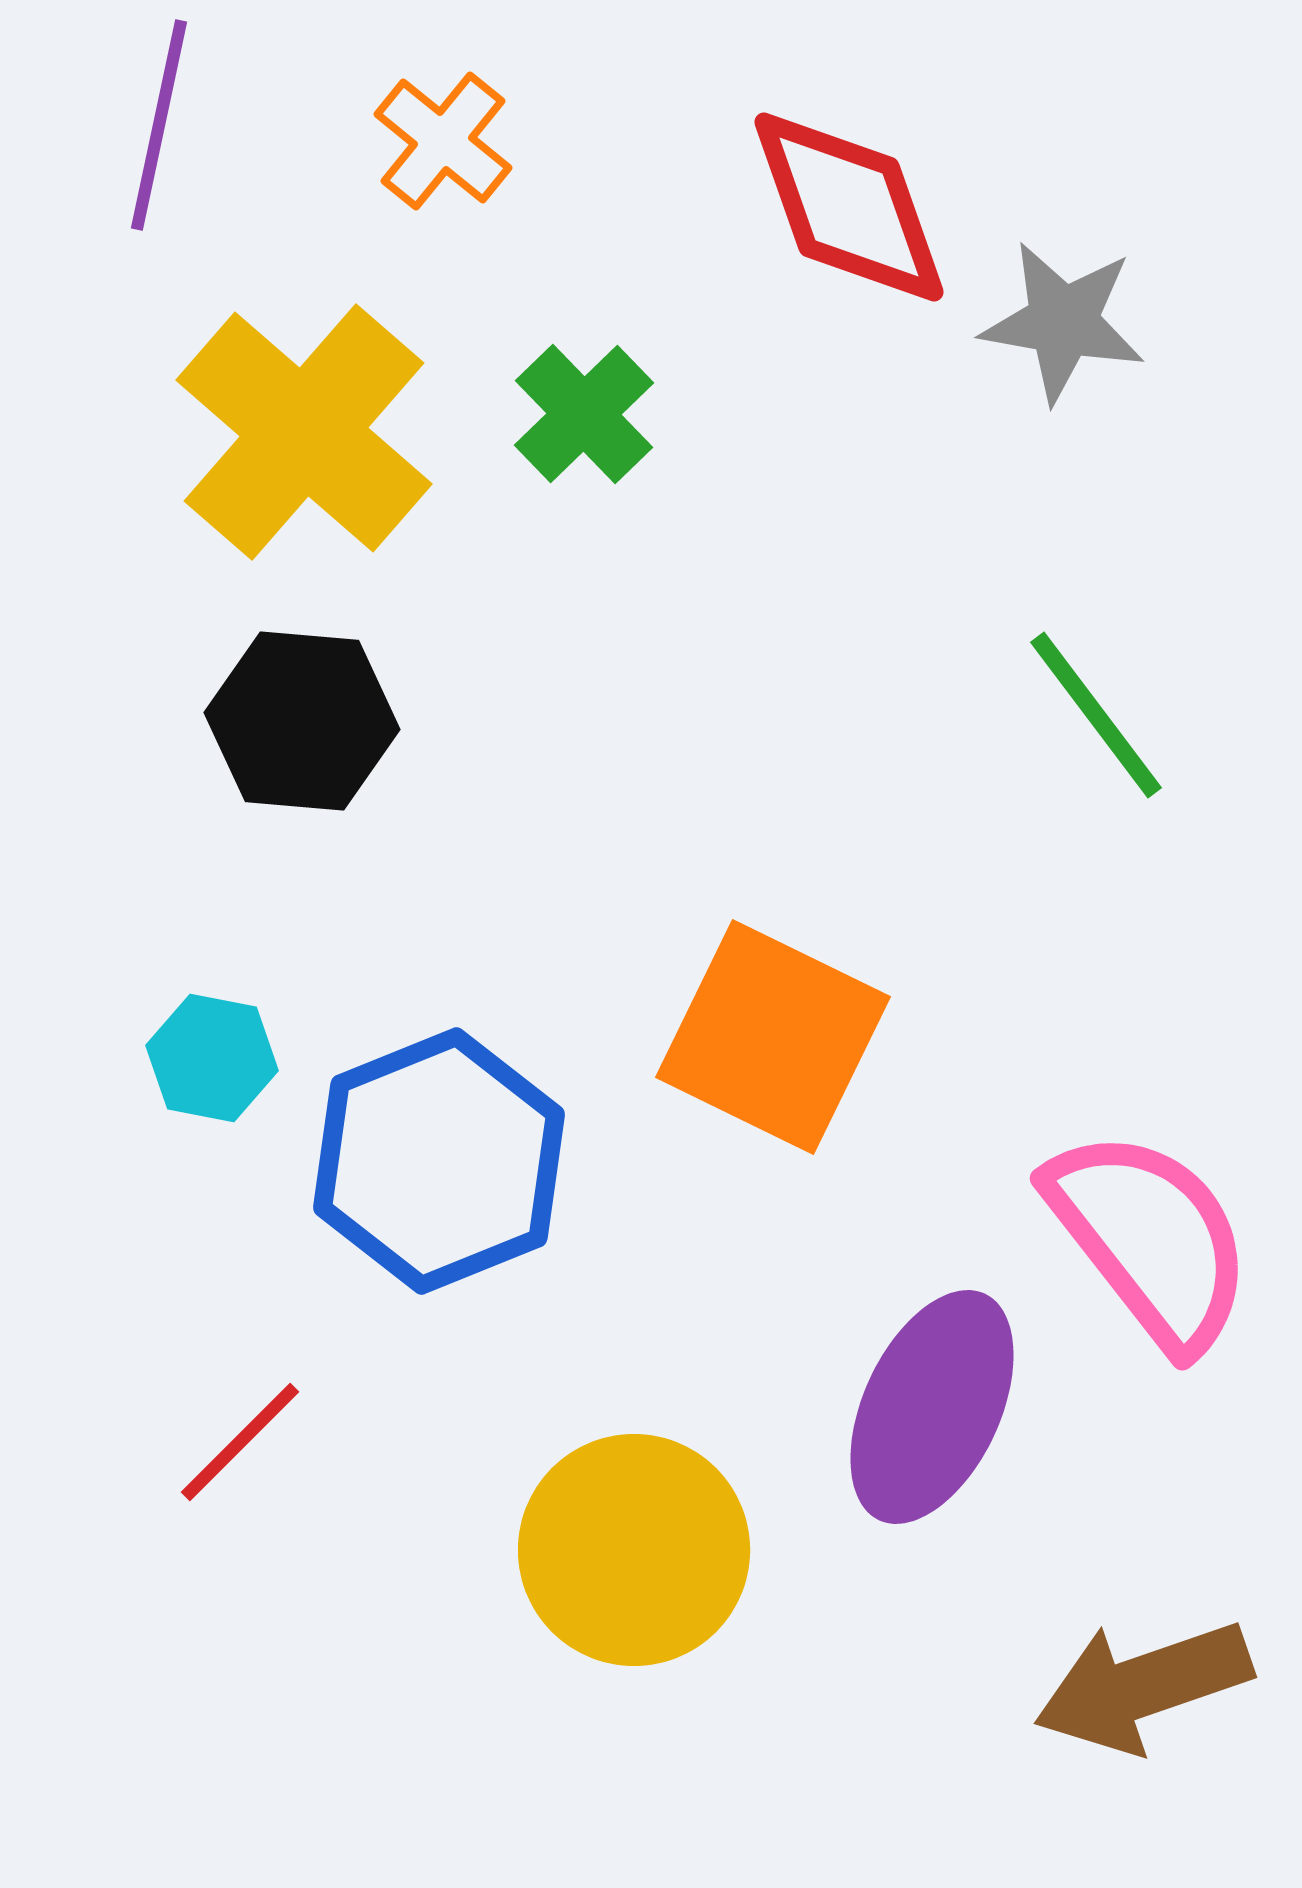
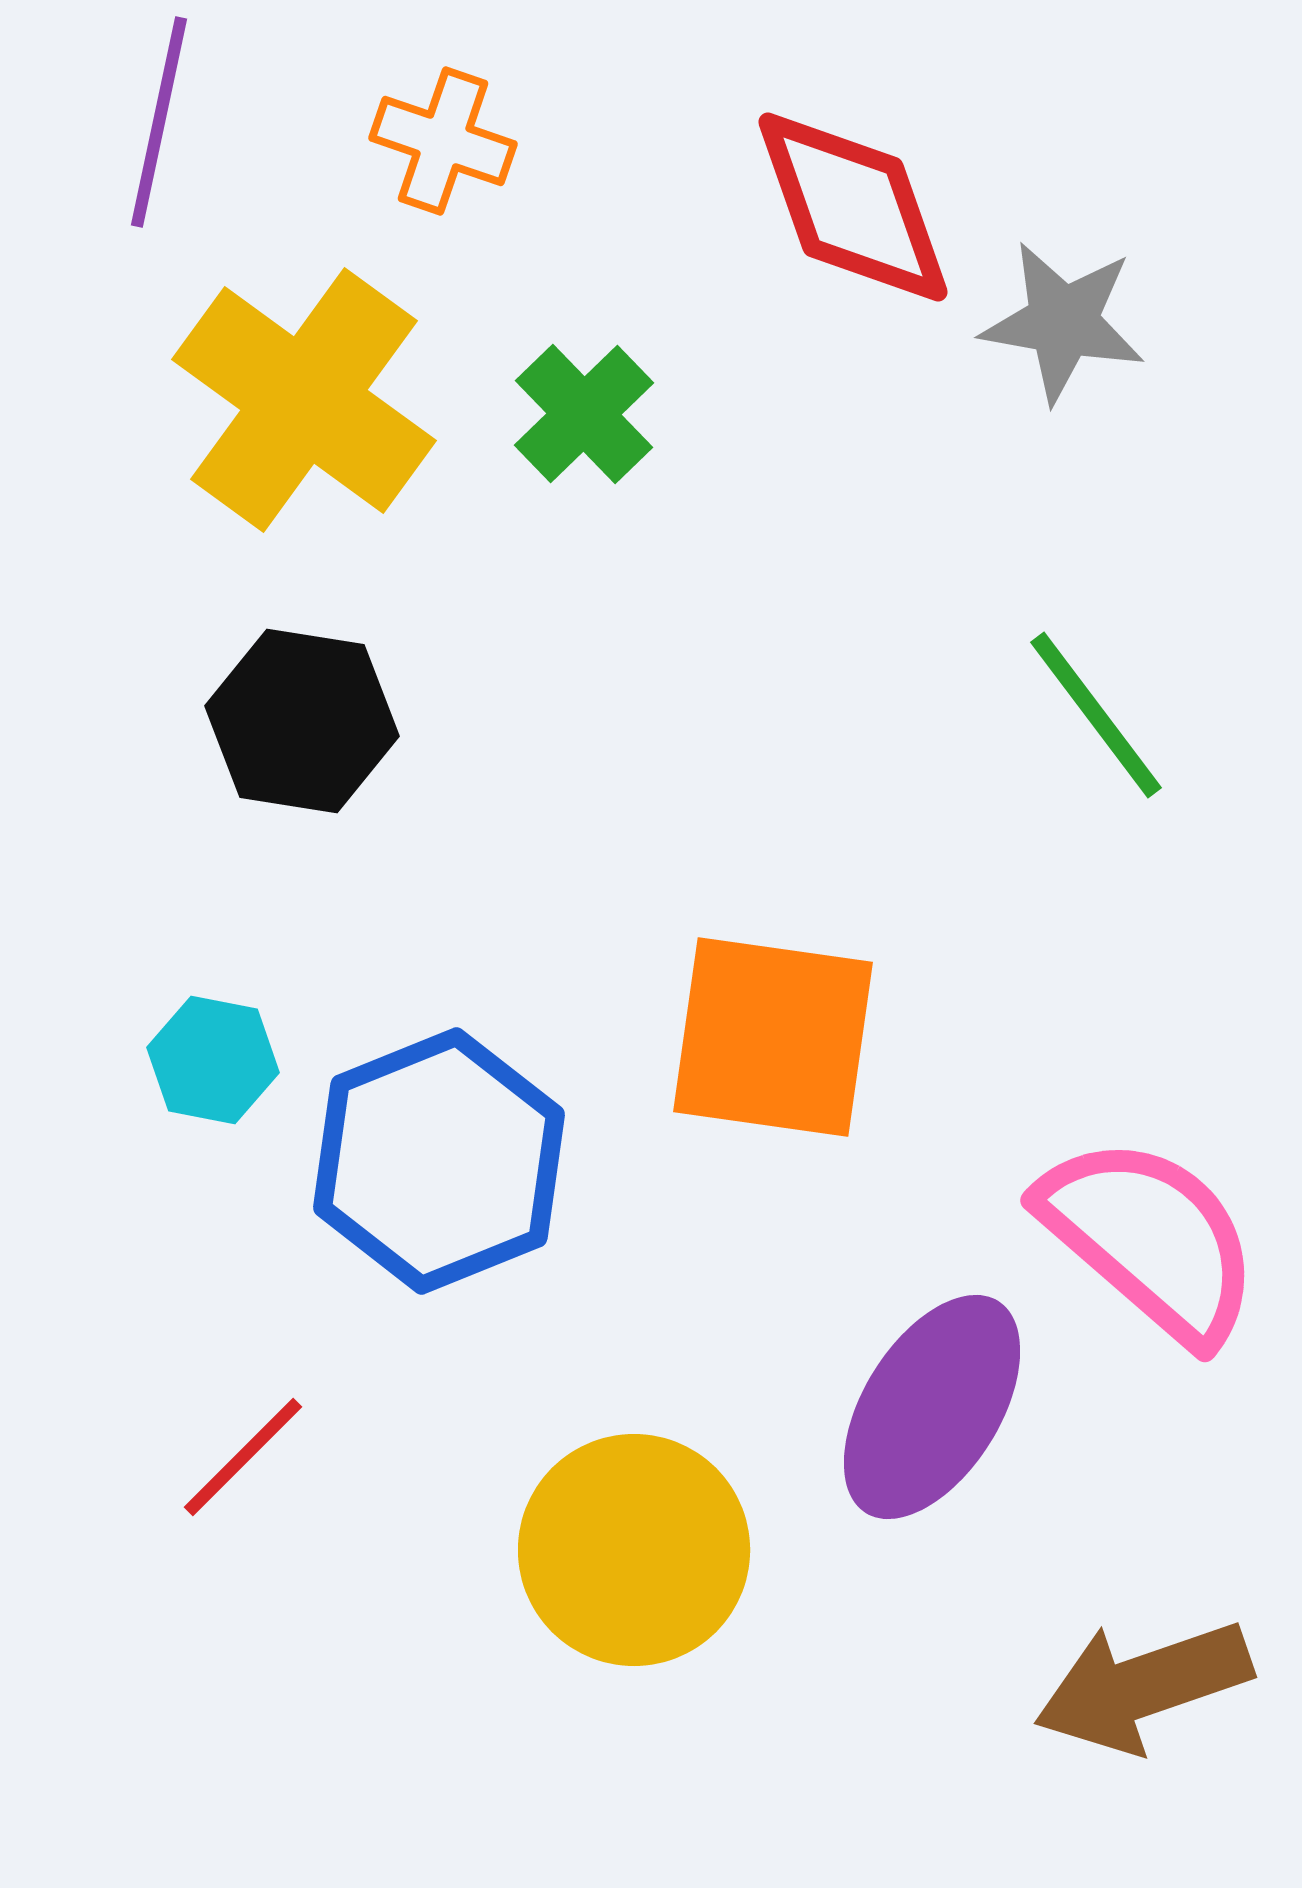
purple line: moved 3 px up
orange cross: rotated 20 degrees counterclockwise
red diamond: moved 4 px right
yellow cross: moved 32 px up; rotated 5 degrees counterclockwise
black hexagon: rotated 4 degrees clockwise
orange square: rotated 18 degrees counterclockwise
cyan hexagon: moved 1 px right, 2 px down
pink semicircle: rotated 11 degrees counterclockwise
purple ellipse: rotated 7 degrees clockwise
red line: moved 3 px right, 15 px down
